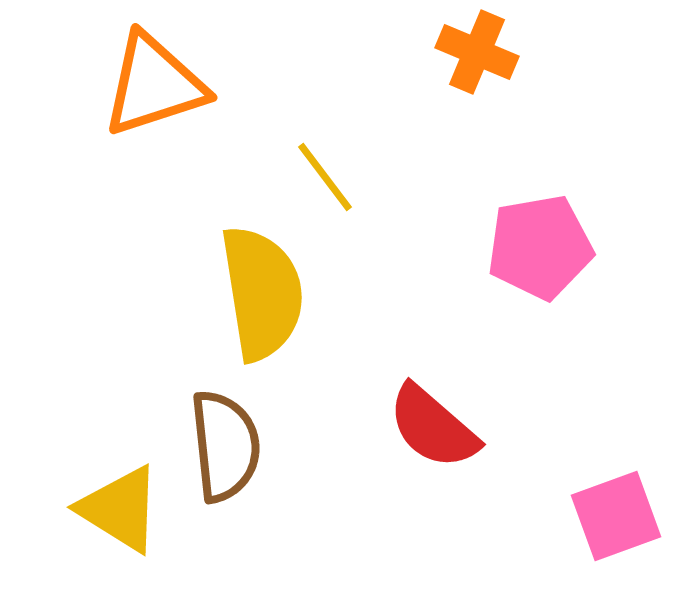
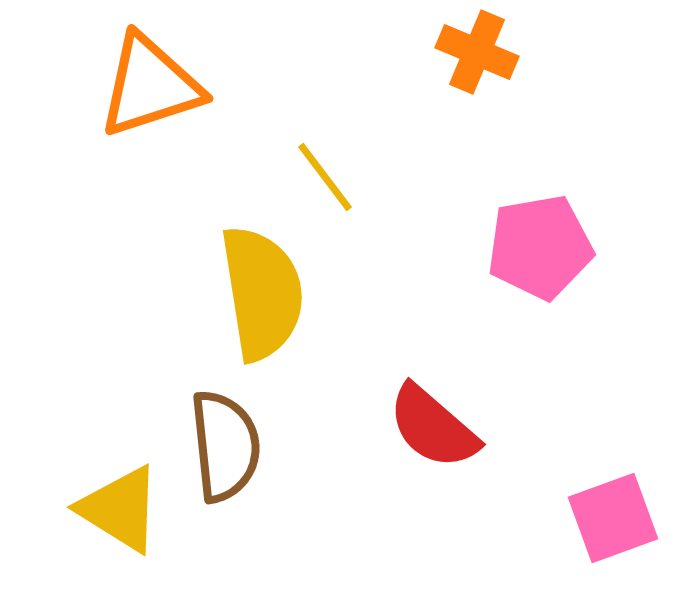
orange triangle: moved 4 px left, 1 px down
pink square: moved 3 px left, 2 px down
